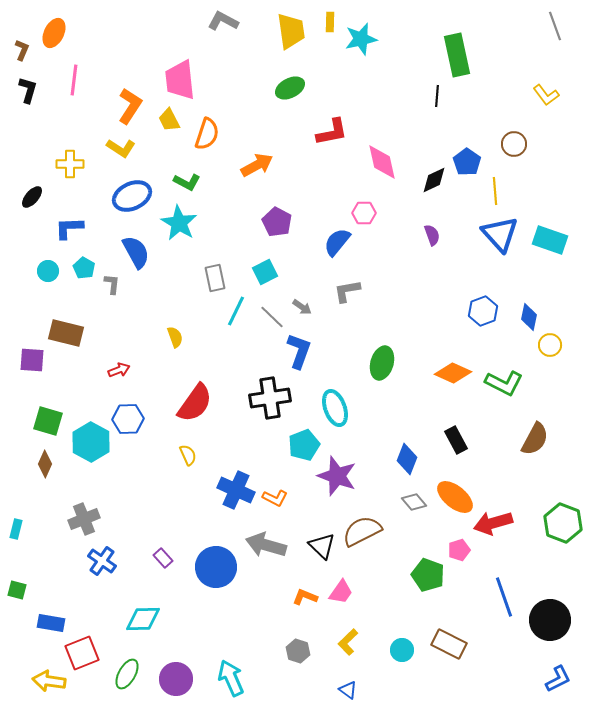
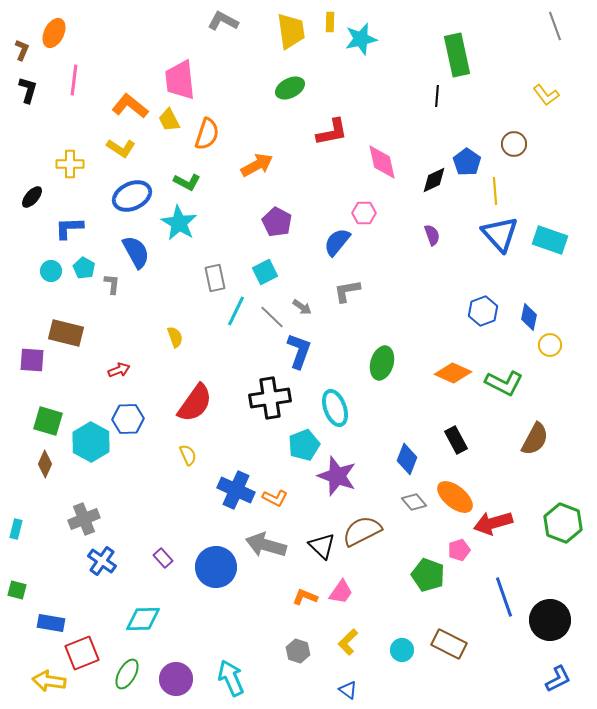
orange L-shape at (130, 106): rotated 84 degrees counterclockwise
cyan circle at (48, 271): moved 3 px right
